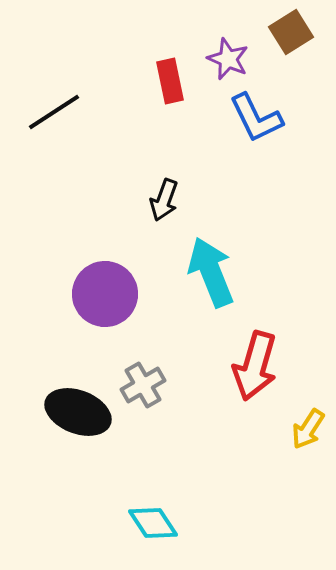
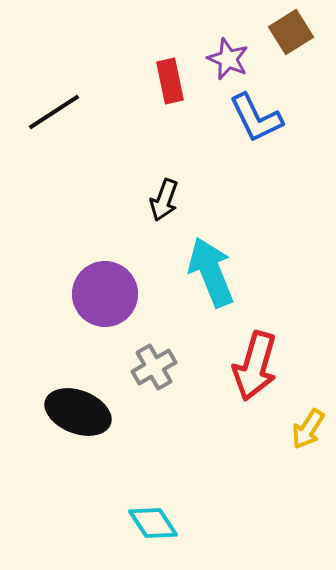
gray cross: moved 11 px right, 18 px up
